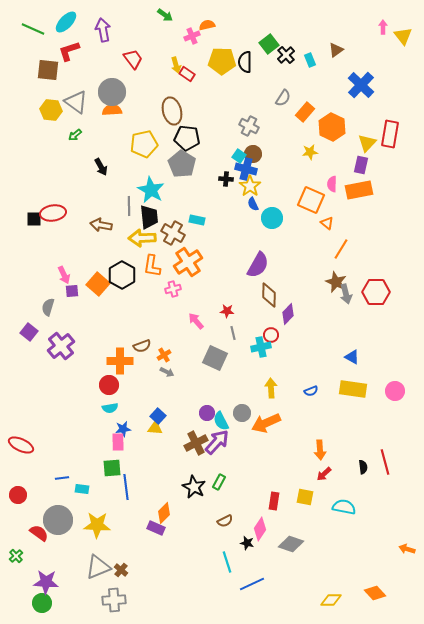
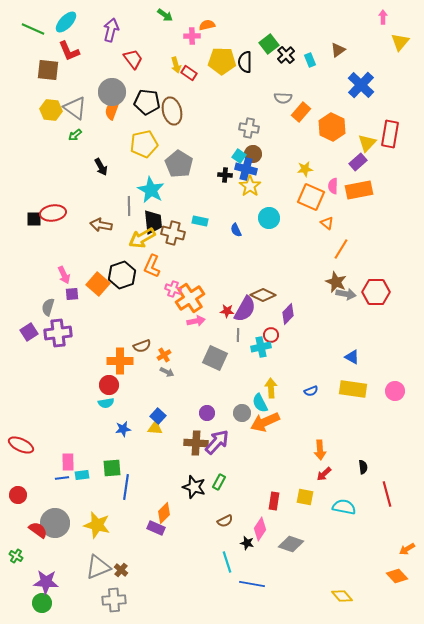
pink arrow at (383, 27): moved 10 px up
purple arrow at (103, 30): moved 8 px right; rotated 25 degrees clockwise
pink cross at (192, 36): rotated 21 degrees clockwise
yellow triangle at (403, 36): moved 3 px left, 6 px down; rotated 18 degrees clockwise
brown triangle at (336, 50): moved 2 px right
red L-shape at (69, 51): rotated 95 degrees counterclockwise
red rectangle at (187, 74): moved 2 px right, 1 px up
gray semicircle at (283, 98): rotated 60 degrees clockwise
gray triangle at (76, 102): moved 1 px left, 6 px down
orange semicircle at (112, 110): rotated 66 degrees counterclockwise
orange rectangle at (305, 112): moved 4 px left
gray cross at (249, 126): moved 2 px down; rotated 18 degrees counterclockwise
black pentagon at (187, 138): moved 40 px left, 36 px up
yellow star at (310, 152): moved 5 px left, 17 px down
gray pentagon at (182, 164): moved 3 px left
purple rectangle at (361, 165): moved 3 px left, 3 px up; rotated 36 degrees clockwise
black cross at (226, 179): moved 1 px left, 4 px up
pink semicircle at (332, 184): moved 1 px right, 2 px down
orange square at (311, 200): moved 3 px up
blue semicircle at (253, 204): moved 17 px left, 26 px down
black trapezoid at (149, 217): moved 4 px right, 5 px down
cyan circle at (272, 218): moved 3 px left
cyan rectangle at (197, 220): moved 3 px right, 1 px down
brown cross at (173, 233): rotated 15 degrees counterclockwise
yellow arrow at (142, 238): rotated 28 degrees counterclockwise
orange cross at (188, 262): moved 2 px right, 36 px down
purple semicircle at (258, 265): moved 13 px left, 44 px down
orange L-shape at (152, 266): rotated 15 degrees clockwise
black hexagon at (122, 275): rotated 12 degrees clockwise
pink cross at (173, 289): rotated 35 degrees clockwise
purple square at (72, 291): moved 3 px down
gray arrow at (346, 294): rotated 66 degrees counterclockwise
brown diamond at (269, 295): moved 6 px left; rotated 65 degrees counterclockwise
pink arrow at (196, 321): rotated 120 degrees clockwise
purple square at (29, 332): rotated 18 degrees clockwise
gray line at (233, 333): moved 5 px right, 2 px down; rotated 16 degrees clockwise
purple cross at (61, 346): moved 3 px left, 13 px up; rotated 32 degrees clockwise
cyan semicircle at (110, 408): moved 4 px left, 5 px up
cyan semicircle at (221, 421): moved 39 px right, 18 px up
orange arrow at (266, 423): moved 1 px left, 1 px up
pink rectangle at (118, 442): moved 50 px left, 20 px down
brown cross at (196, 443): rotated 30 degrees clockwise
red line at (385, 462): moved 2 px right, 32 px down
blue line at (126, 487): rotated 15 degrees clockwise
black star at (194, 487): rotated 10 degrees counterclockwise
cyan rectangle at (82, 489): moved 14 px up; rotated 16 degrees counterclockwise
gray circle at (58, 520): moved 3 px left, 3 px down
yellow star at (97, 525): rotated 12 degrees clockwise
red semicircle at (39, 533): moved 1 px left, 3 px up
orange arrow at (407, 549): rotated 49 degrees counterclockwise
green cross at (16, 556): rotated 16 degrees counterclockwise
blue line at (252, 584): rotated 35 degrees clockwise
orange diamond at (375, 593): moved 22 px right, 17 px up
yellow diamond at (331, 600): moved 11 px right, 4 px up; rotated 50 degrees clockwise
